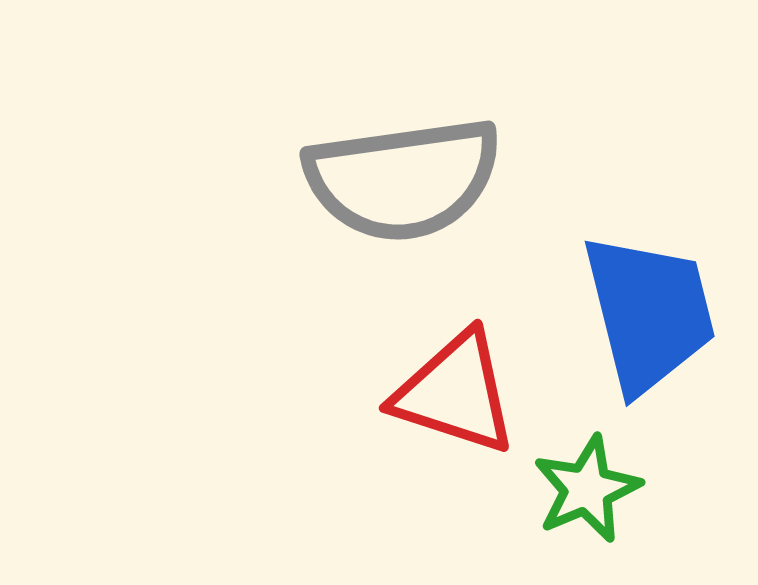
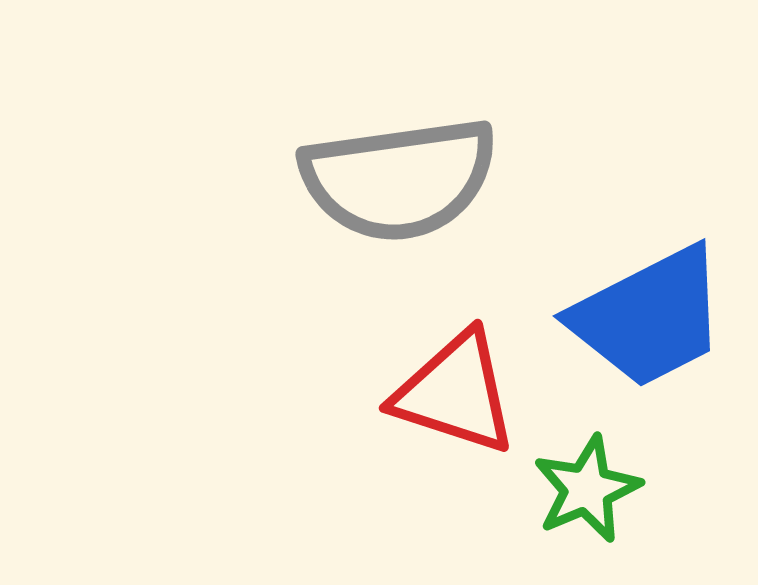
gray semicircle: moved 4 px left
blue trapezoid: moved 4 px down; rotated 77 degrees clockwise
